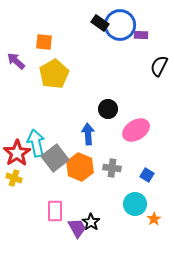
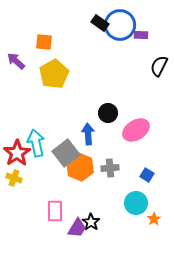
black circle: moved 4 px down
gray square: moved 11 px right, 5 px up
gray cross: moved 2 px left; rotated 12 degrees counterclockwise
cyan circle: moved 1 px right, 1 px up
purple trapezoid: rotated 60 degrees clockwise
